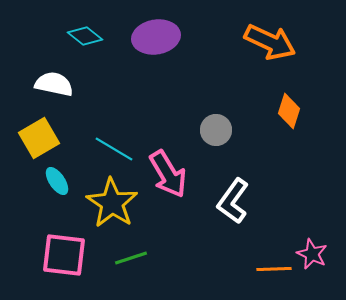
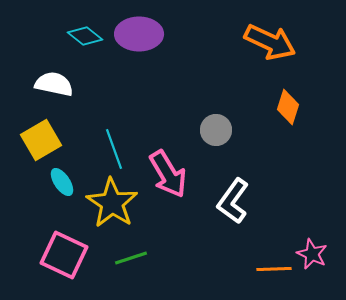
purple ellipse: moved 17 px left, 3 px up; rotated 9 degrees clockwise
orange diamond: moved 1 px left, 4 px up
yellow square: moved 2 px right, 2 px down
cyan line: rotated 39 degrees clockwise
cyan ellipse: moved 5 px right, 1 px down
pink square: rotated 18 degrees clockwise
